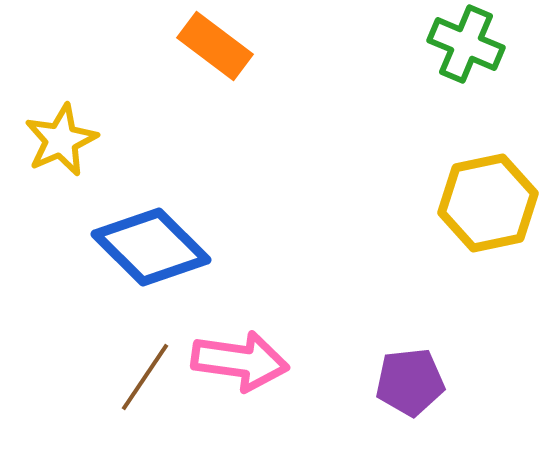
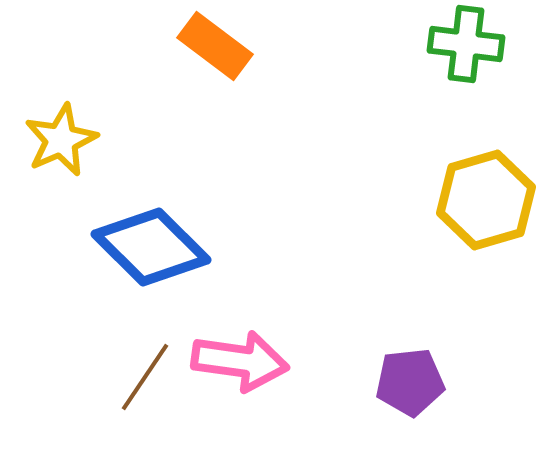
green cross: rotated 16 degrees counterclockwise
yellow hexagon: moved 2 px left, 3 px up; rotated 4 degrees counterclockwise
